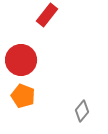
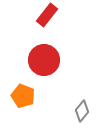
red circle: moved 23 px right
